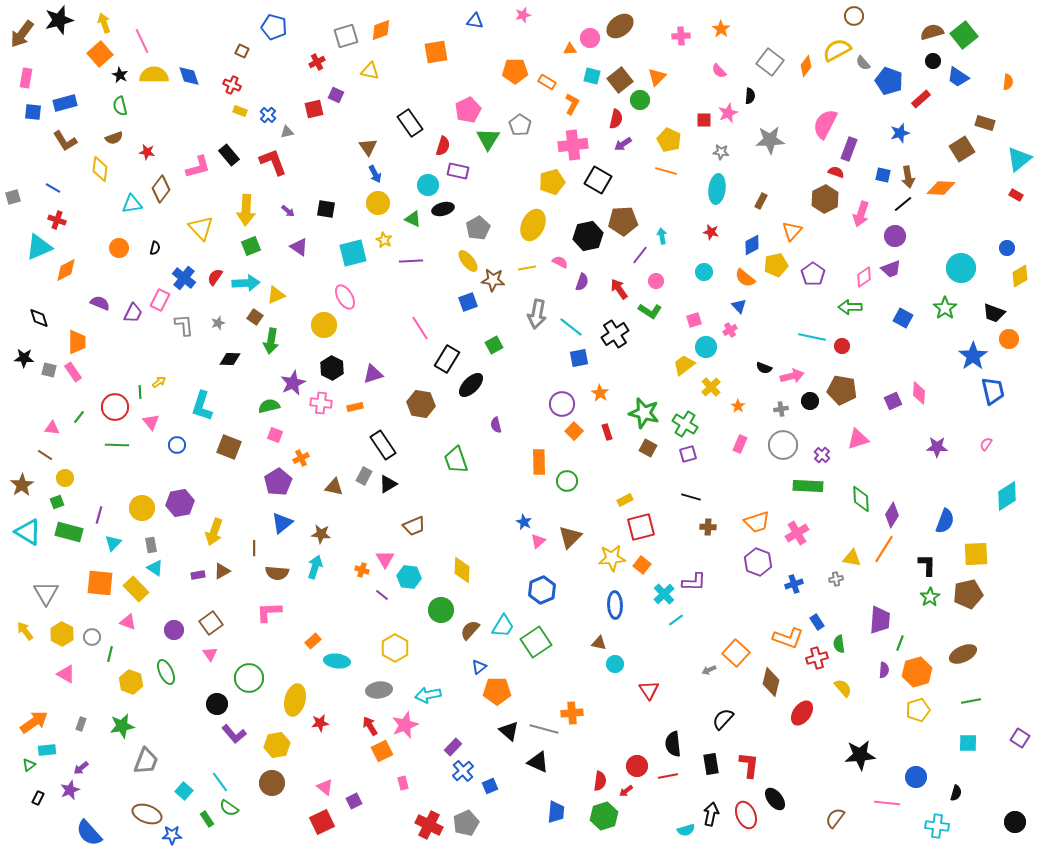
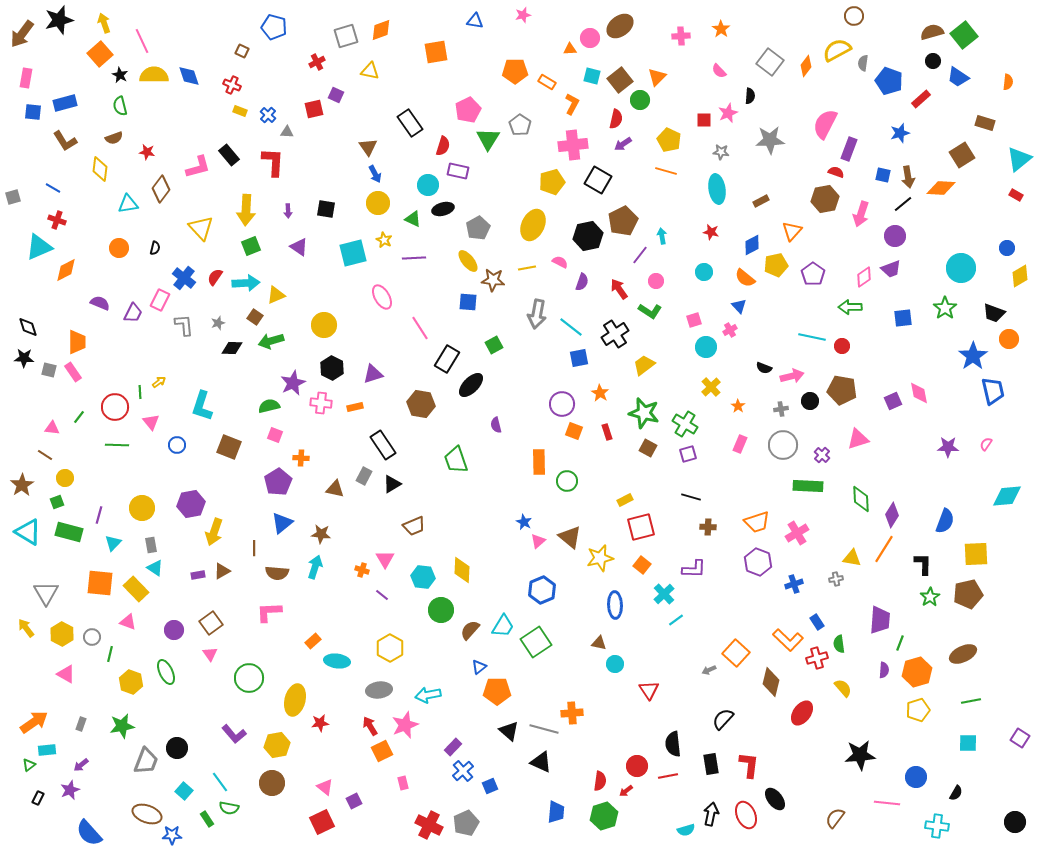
gray semicircle at (863, 63): rotated 49 degrees clockwise
gray triangle at (287, 132): rotated 16 degrees clockwise
brown square at (962, 149): moved 6 px down
red L-shape at (273, 162): rotated 24 degrees clockwise
cyan ellipse at (717, 189): rotated 16 degrees counterclockwise
brown hexagon at (825, 199): rotated 16 degrees clockwise
brown rectangle at (761, 201): rotated 35 degrees clockwise
cyan triangle at (132, 204): moved 4 px left
purple arrow at (288, 211): rotated 48 degrees clockwise
brown pentagon at (623, 221): rotated 24 degrees counterclockwise
purple line at (411, 261): moved 3 px right, 3 px up
pink ellipse at (345, 297): moved 37 px right
blue square at (468, 302): rotated 24 degrees clockwise
black diamond at (39, 318): moved 11 px left, 9 px down
blue square at (903, 318): rotated 36 degrees counterclockwise
green arrow at (271, 341): rotated 65 degrees clockwise
black diamond at (230, 359): moved 2 px right, 11 px up
yellow trapezoid at (684, 365): moved 40 px left
pink diamond at (919, 393): rotated 15 degrees counterclockwise
orange square at (574, 431): rotated 24 degrees counterclockwise
purple star at (937, 447): moved 11 px right
orange cross at (301, 458): rotated 28 degrees clockwise
black triangle at (388, 484): moved 4 px right
brown triangle at (334, 487): moved 1 px right, 2 px down
cyan diamond at (1007, 496): rotated 28 degrees clockwise
purple hexagon at (180, 503): moved 11 px right, 1 px down
brown triangle at (570, 537): rotated 35 degrees counterclockwise
yellow star at (612, 558): moved 12 px left; rotated 8 degrees counterclockwise
black L-shape at (927, 565): moved 4 px left, 1 px up
cyan hexagon at (409, 577): moved 14 px right
purple L-shape at (694, 582): moved 13 px up
yellow arrow at (25, 631): moved 1 px right, 3 px up
orange L-shape at (788, 638): moved 2 px down; rotated 24 degrees clockwise
yellow hexagon at (395, 648): moved 5 px left
black circle at (217, 704): moved 40 px left, 44 px down
black triangle at (538, 762): moved 3 px right
purple arrow at (81, 768): moved 3 px up
black semicircle at (956, 793): rotated 14 degrees clockwise
green semicircle at (229, 808): rotated 24 degrees counterclockwise
